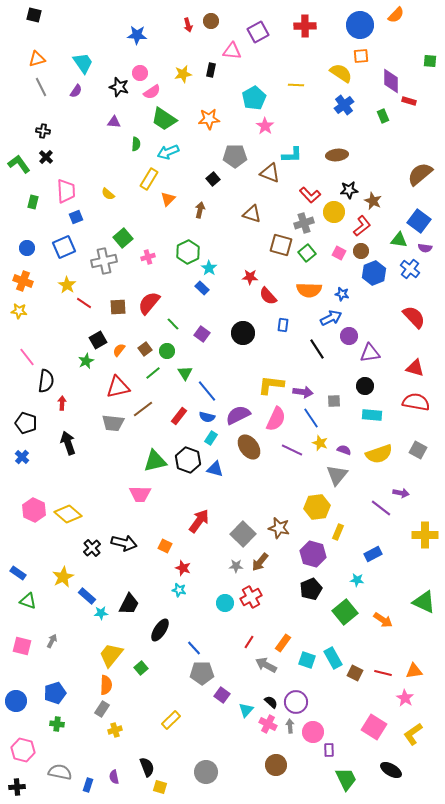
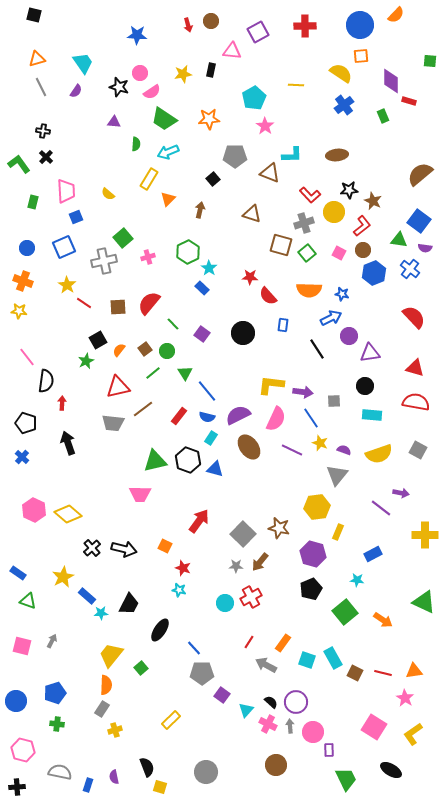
brown circle at (361, 251): moved 2 px right, 1 px up
black arrow at (124, 543): moved 6 px down
